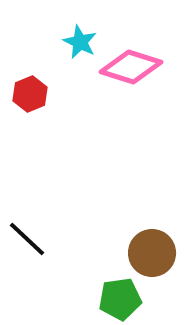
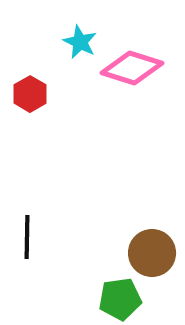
pink diamond: moved 1 px right, 1 px down
red hexagon: rotated 8 degrees counterclockwise
black line: moved 2 px up; rotated 48 degrees clockwise
